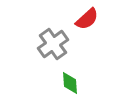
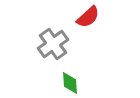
red semicircle: moved 1 px right, 2 px up
